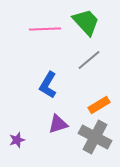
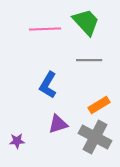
gray line: rotated 40 degrees clockwise
purple star: moved 1 px down; rotated 14 degrees clockwise
